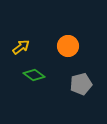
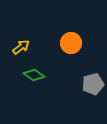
orange circle: moved 3 px right, 3 px up
gray pentagon: moved 12 px right
